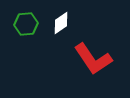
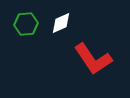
white diamond: rotated 10 degrees clockwise
